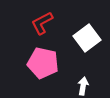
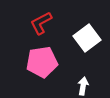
red L-shape: moved 1 px left
pink pentagon: moved 1 px left, 1 px up; rotated 20 degrees counterclockwise
